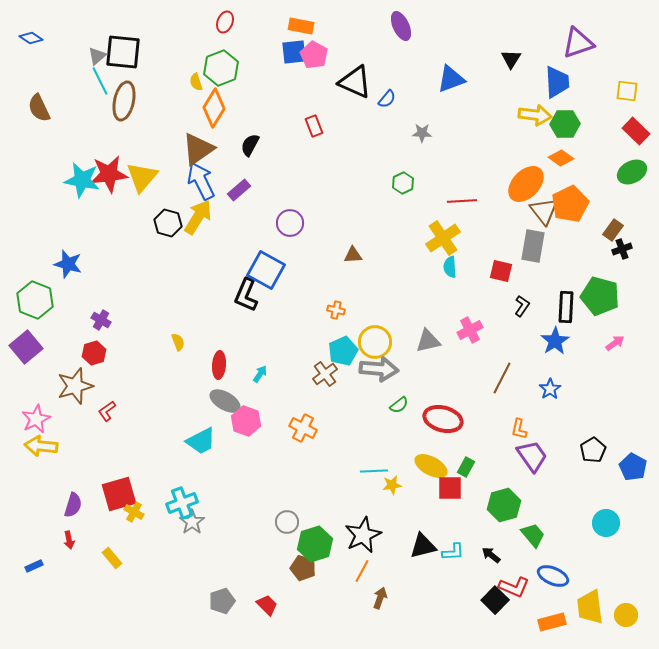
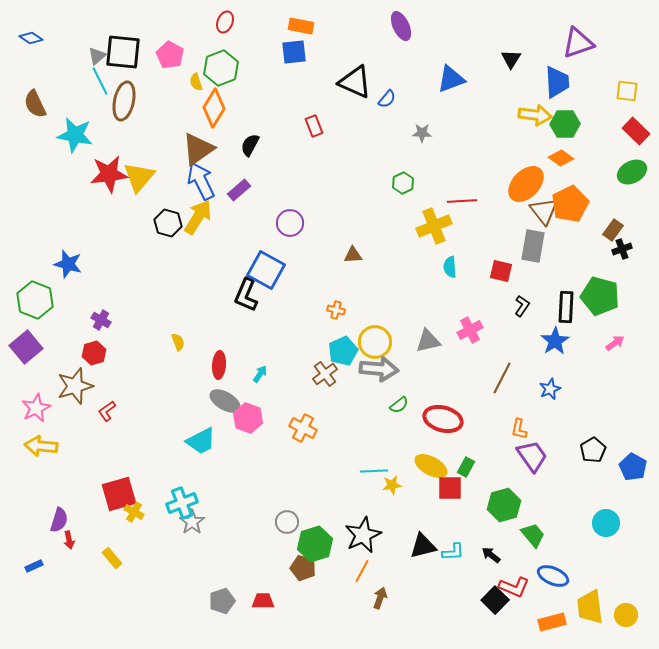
pink pentagon at (314, 55): moved 144 px left
brown semicircle at (39, 108): moved 4 px left, 4 px up
yellow triangle at (142, 177): moved 3 px left
cyan star at (82, 180): moved 7 px left, 45 px up
yellow cross at (443, 238): moved 9 px left, 12 px up; rotated 12 degrees clockwise
blue star at (550, 389): rotated 10 degrees clockwise
pink star at (36, 419): moved 11 px up
pink hexagon at (246, 421): moved 2 px right, 3 px up
purple semicircle at (73, 505): moved 14 px left, 15 px down
red trapezoid at (267, 605): moved 4 px left, 4 px up; rotated 45 degrees counterclockwise
